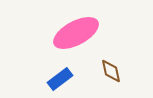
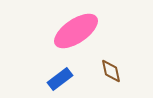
pink ellipse: moved 2 px up; rotated 6 degrees counterclockwise
